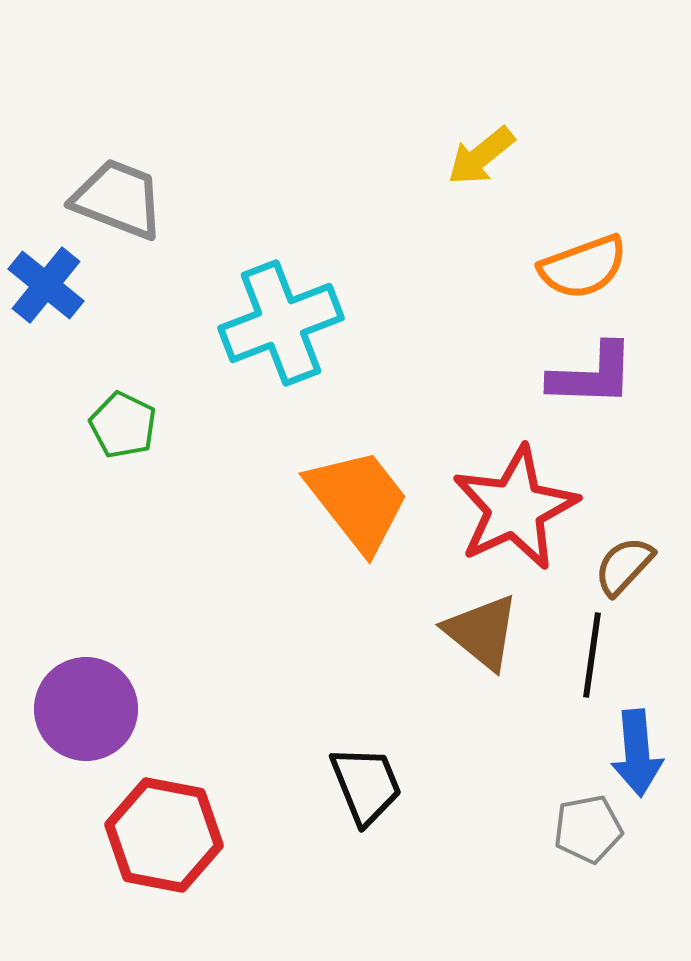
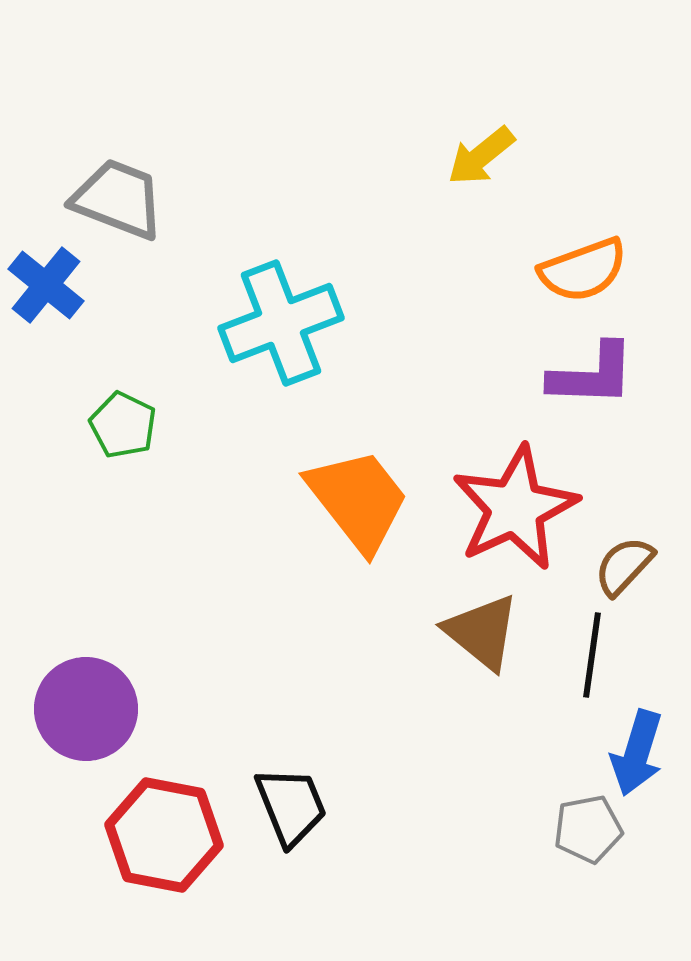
orange semicircle: moved 3 px down
blue arrow: rotated 22 degrees clockwise
black trapezoid: moved 75 px left, 21 px down
